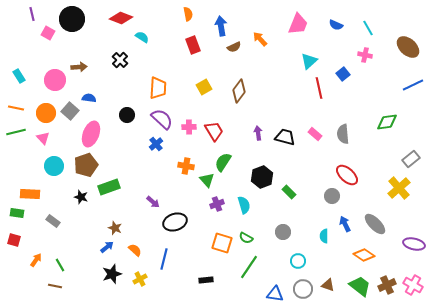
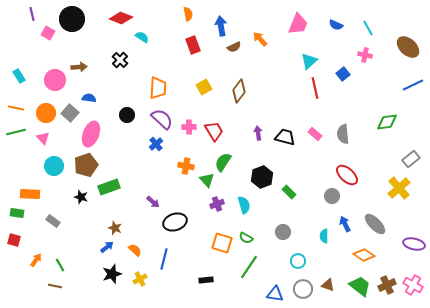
red line at (319, 88): moved 4 px left
gray square at (70, 111): moved 2 px down
